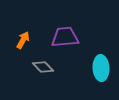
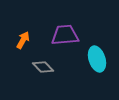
purple trapezoid: moved 2 px up
cyan ellipse: moved 4 px left, 9 px up; rotated 15 degrees counterclockwise
